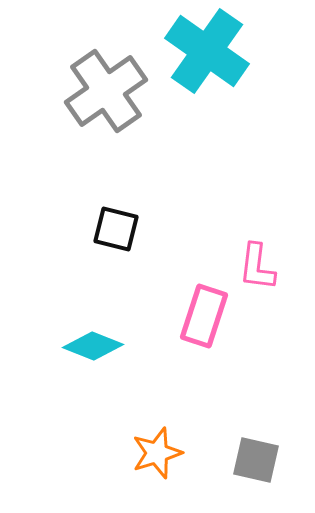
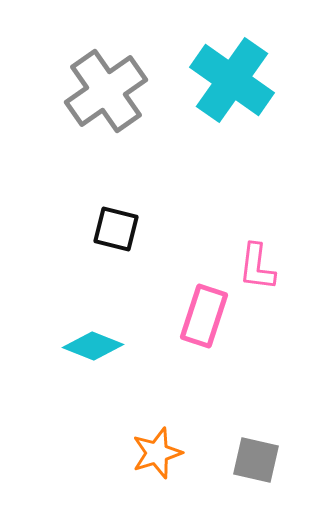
cyan cross: moved 25 px right, 29 px down
